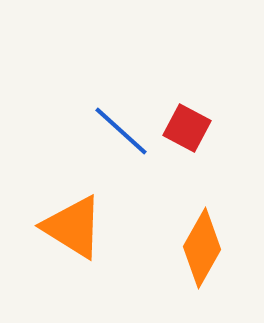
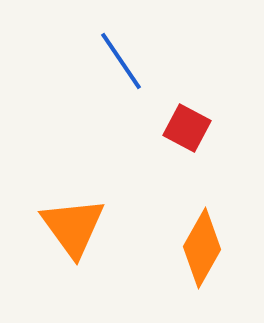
blue line: moved 70 px up; rotated 14 degrees clockwise
orange triangle: rotated 22 degrees clockwise
